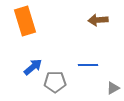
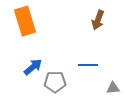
brown arrow: rotated 66 degrees counterclockwise
gray triangle: rotated 24 degrees clockwise
